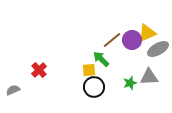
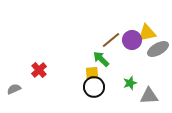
yellow triangle: rotated 12 degrees clockwise
brown line: moved 1 px left
yellow square: moved 3 px right, 3 px down
gray triangle: moved 19 px down
gray semicircle: moved 1 px right, 1 px up
